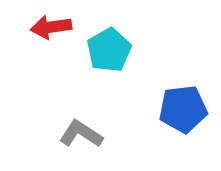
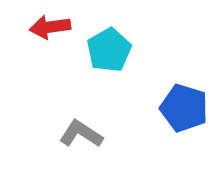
red arrow: moved 1 px left
blue pentagon: moved 1 px right, 1 px up; rotated 24 degrees clockwise
